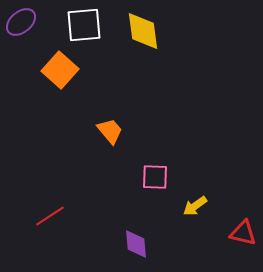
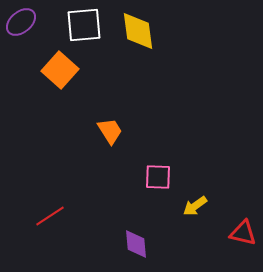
yellow diamond: moved 5 px left
orange trapezoid: rotated 8 degrees clockwise
pink square: moved 3 px right
